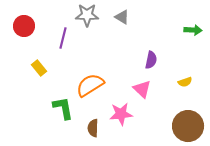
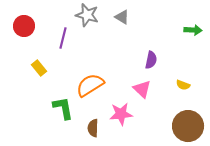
gray star: rotated 15 degrees clockwise
yellow semicircle: moved 2 px left, 3 px down; rotated 40 degrees clockwise
